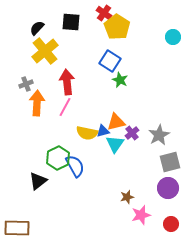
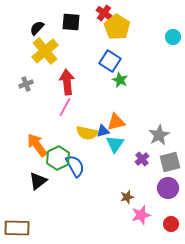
orange arrow: moved 42 px down; rotated 40 degrees counterclockwise
purple cross: moved 10 px right, 26 px down
